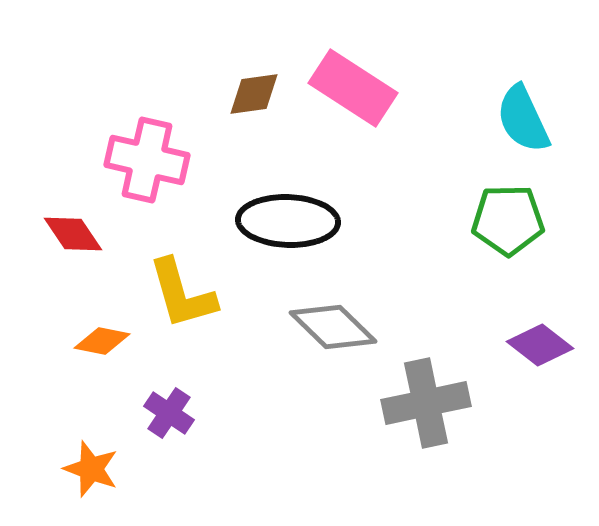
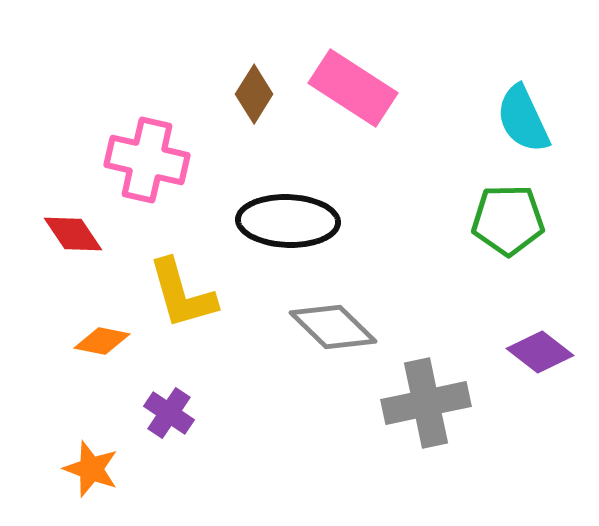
brown diamond: rotated 50 degrees counterclockwise
purple diamond: moved 7 px down
